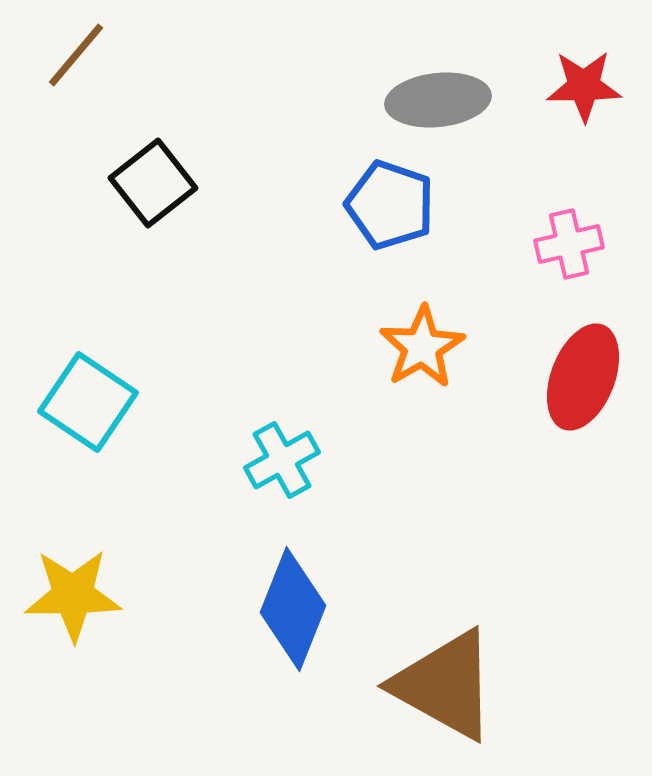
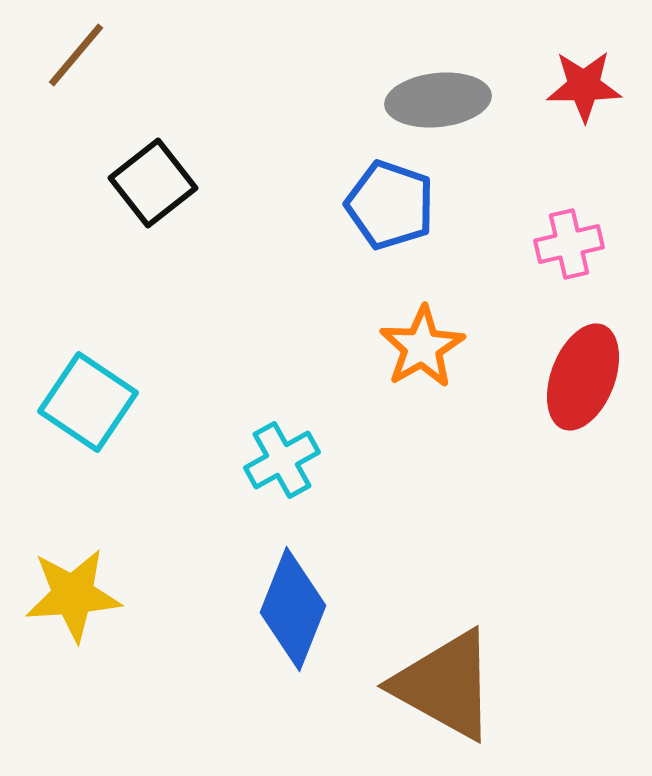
yellow star: rotated 4 degrees counterclockwise
